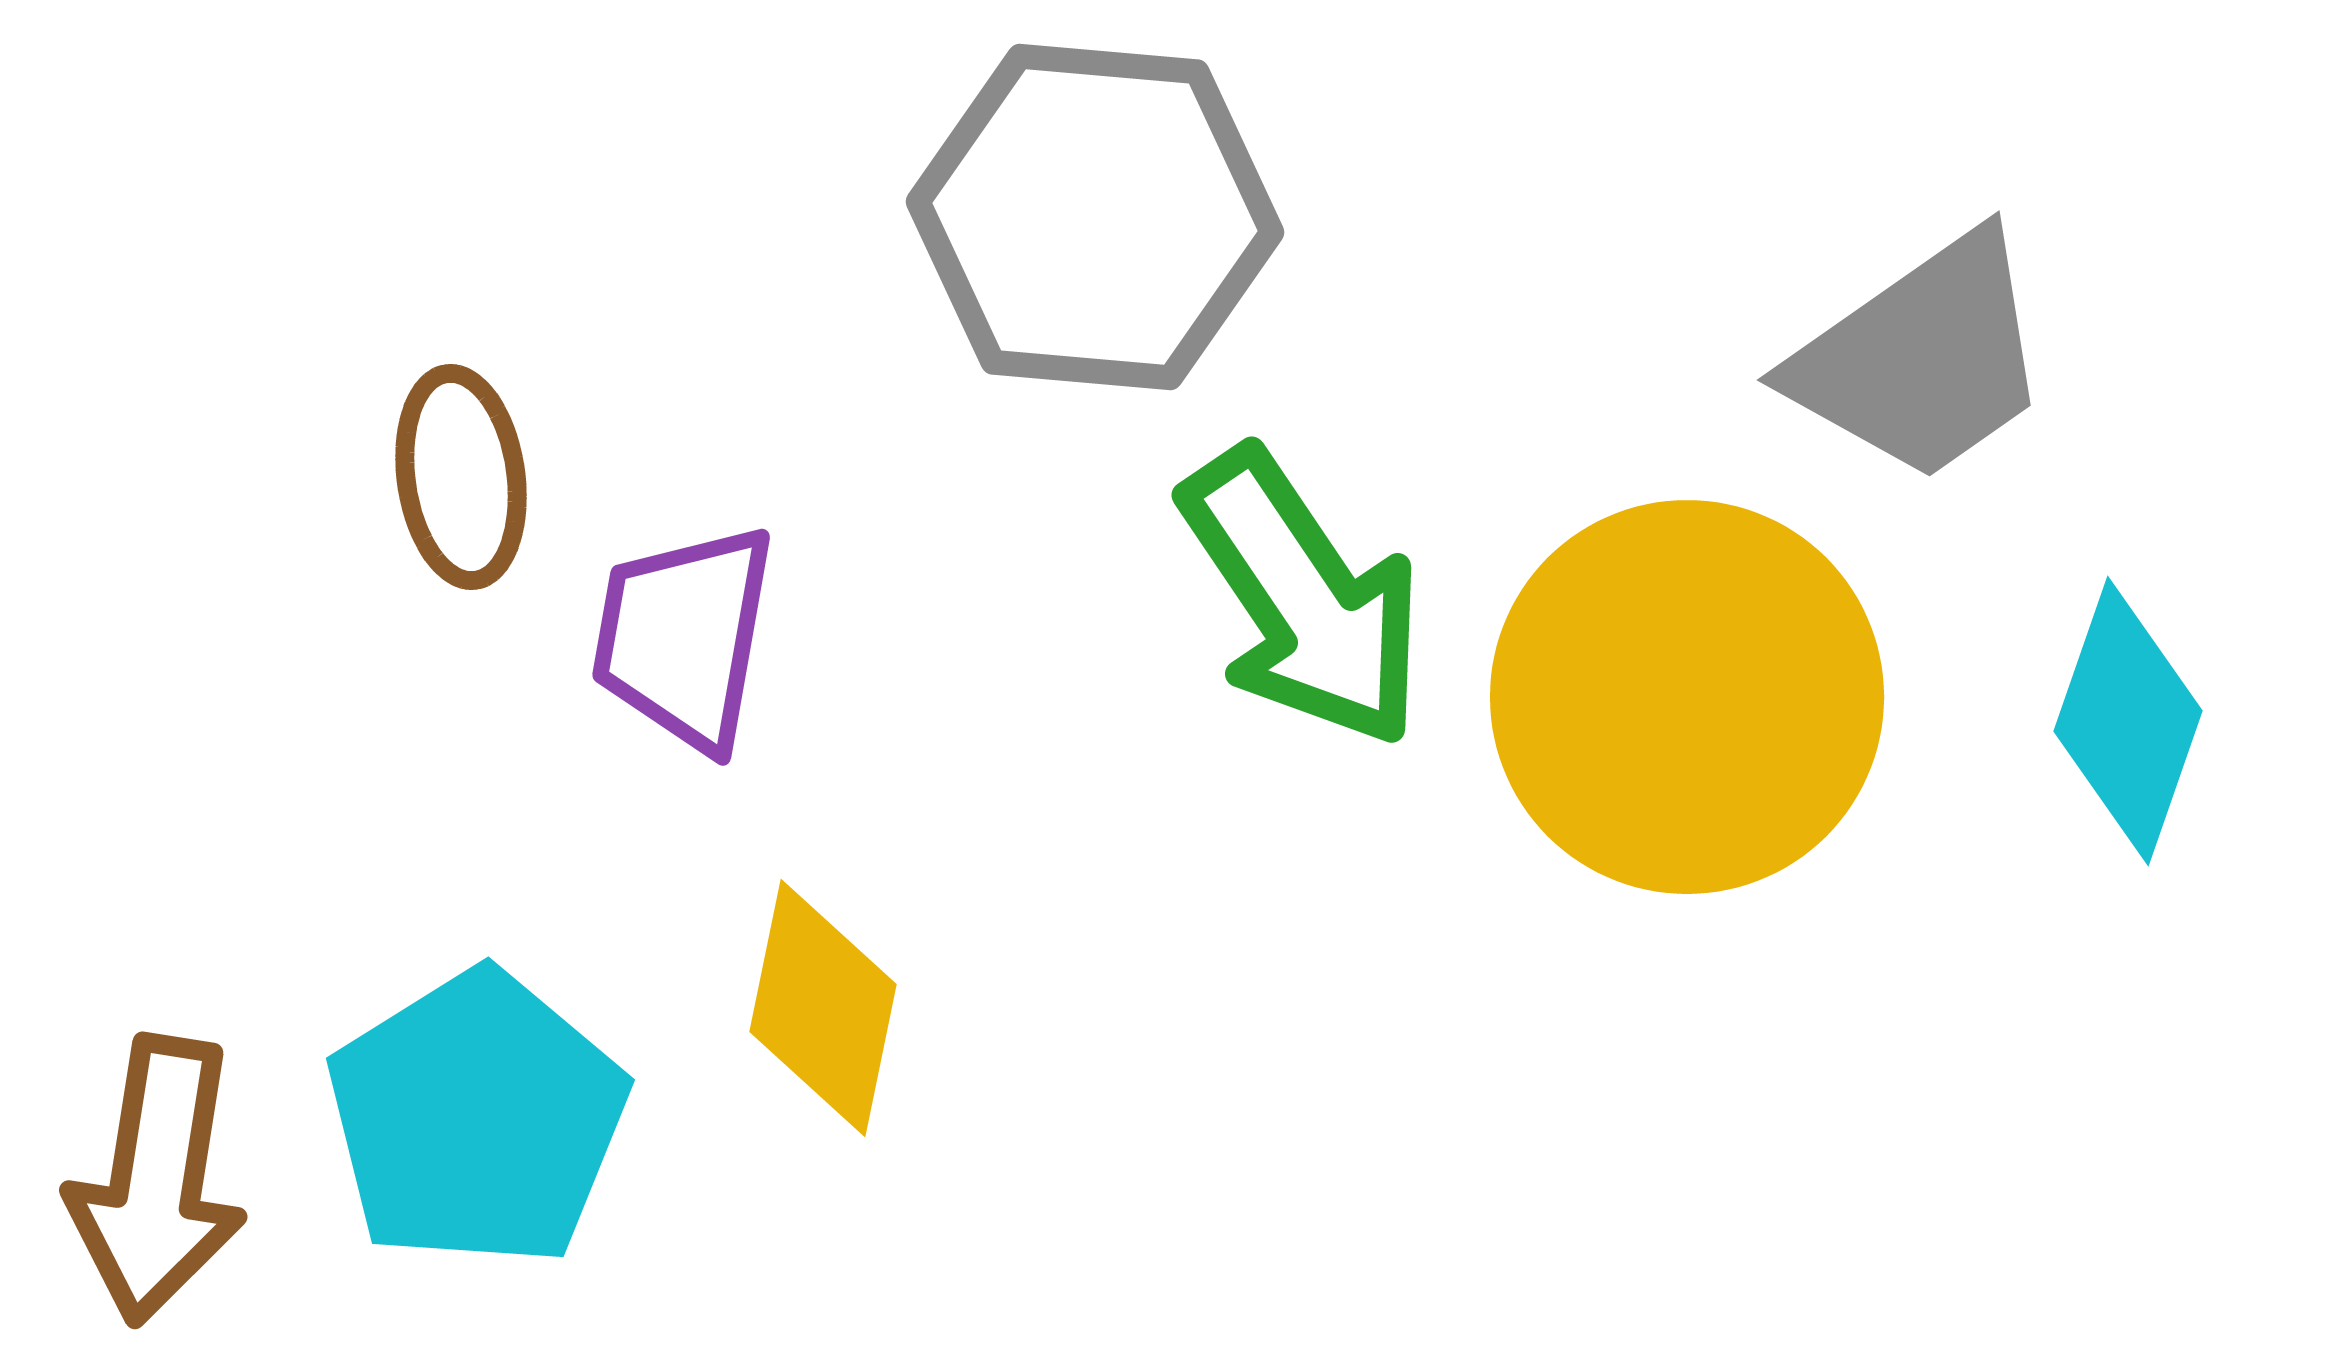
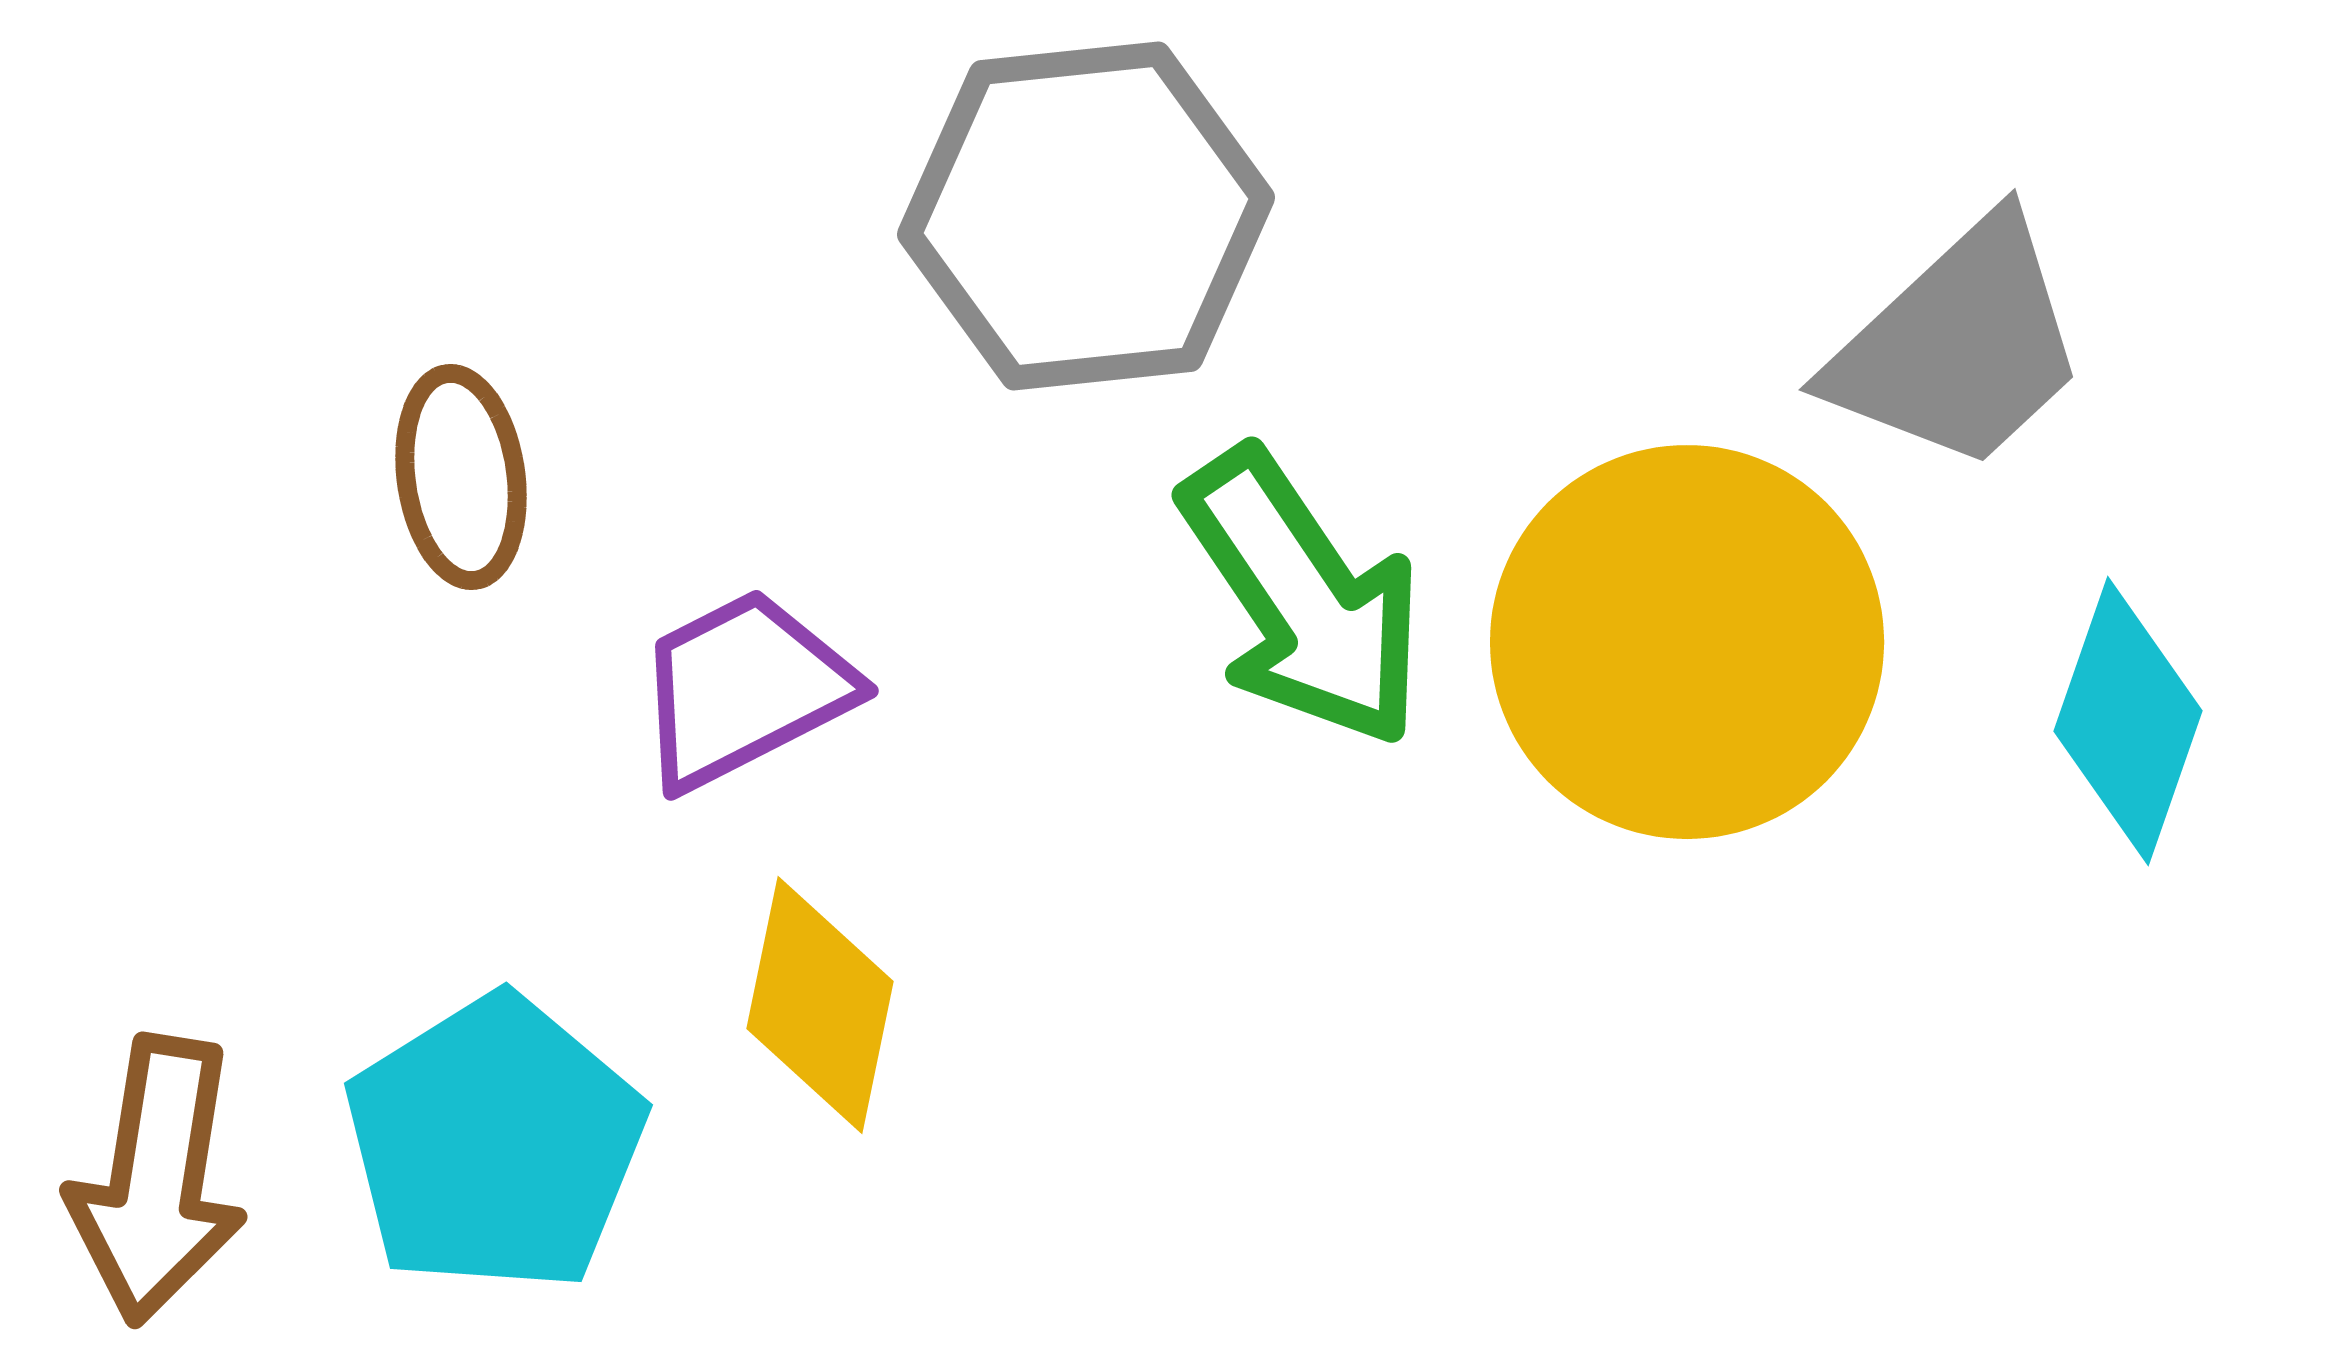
gray hexagon: moved 9 px left, 1 px up; rotated 11 degrees counterclockwise
gray trapezoid: moved 37 px right, 13 px up; rotated 8 degrees counterclockwise
purple trapezoid: moved 60 px right, 52 px down; rotated 53 degrees clockwise
yellow circle: moved 55 px up
yellow diamond: moved 3 px left, 3 px up
cyan pentagon: moved 18 px right, 25 px down
